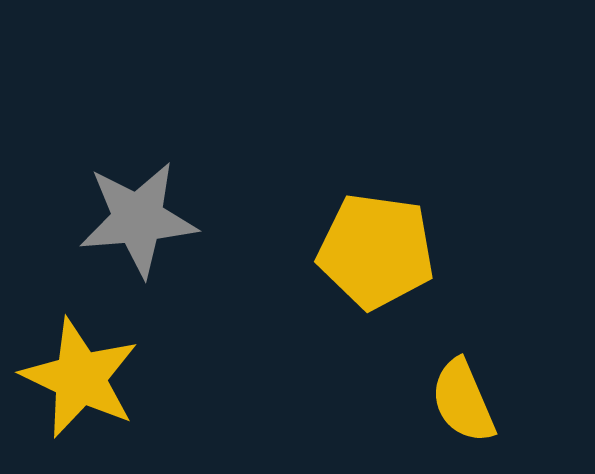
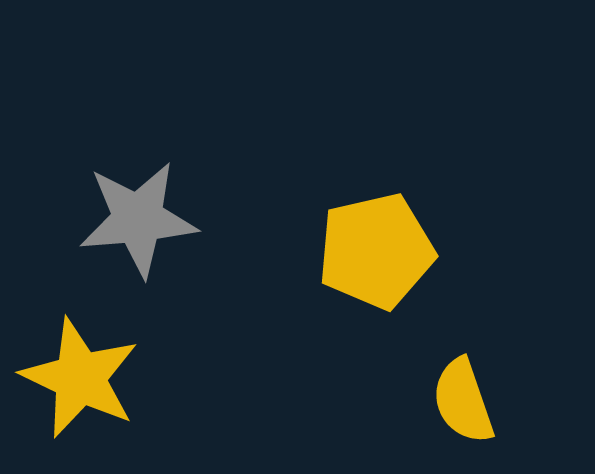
yellow pentagon: rotated 21 degrees counterclockwise
yellow semicircle: rotated 4 degrees clockwise
